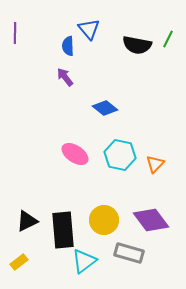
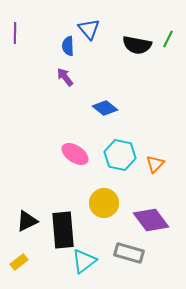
yellow circle: moved 17 px up
